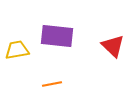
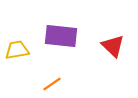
purple rectangle: moved 4 px right
orange line: rotated 24 degrees counterclockwise
